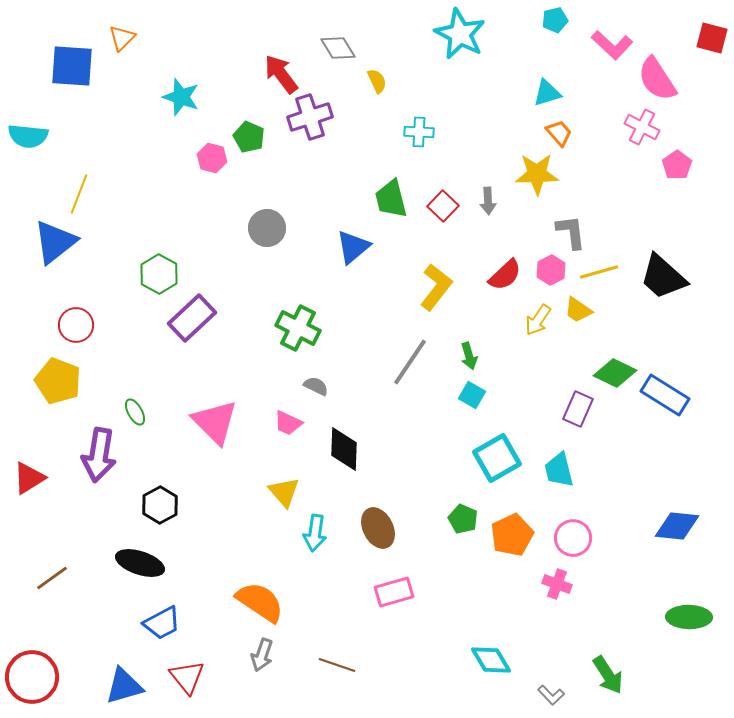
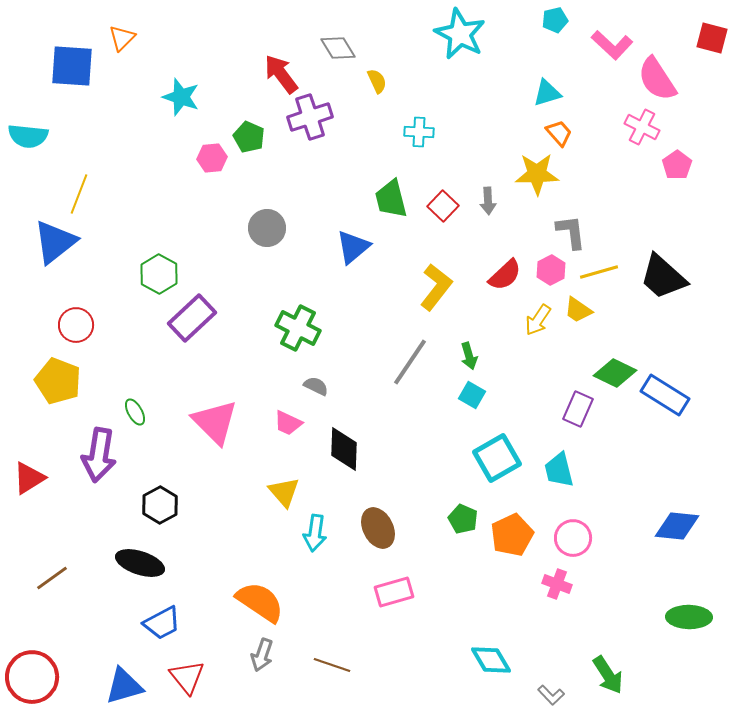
pink hexagon at (212, 158): rotated 20 degrees counterclockwise
brown line at (337, 665): moved 5 px left
